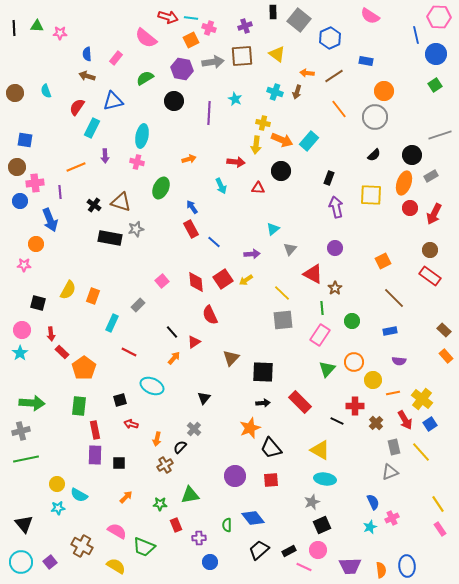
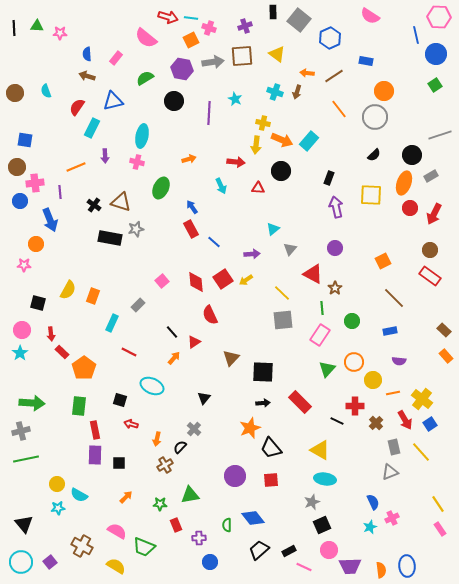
black square at (120, 400): rotated 32 degrees clockwise
pink circle at (318, 550): moved 11 px right
